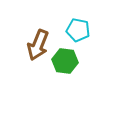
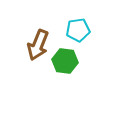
cyan pentagon: rotated 20 degrees counterclockwise
